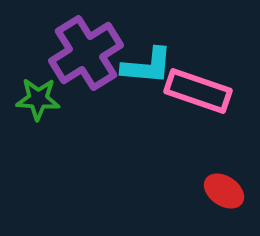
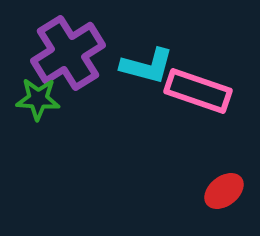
purple cross: moved 18 px left
cyan L-shape: rotated 10 degrees clockwise
red ellipse: rotated 72 degrees counterclockwise
